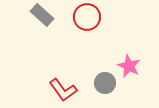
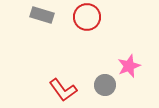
gray rectangle: rotated 25 degrees counterclockwise
pink star: rotated 25 degrees clockwise
gray circle: moved 2 px down
